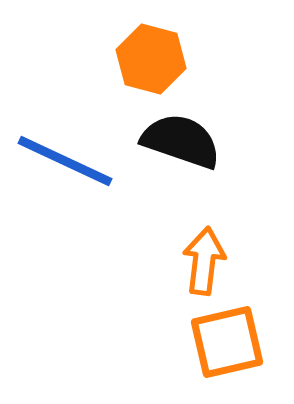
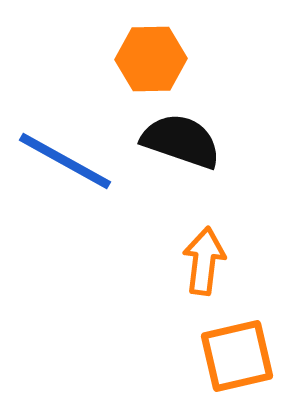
orange hexagon: rotated 16 degrees counterclockwise
blue line: rotated 4 degrees clockwise
orange square: moved 10 px right, 14 px down
